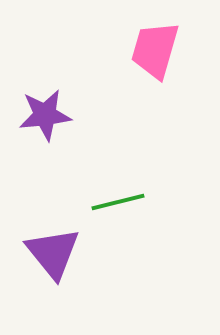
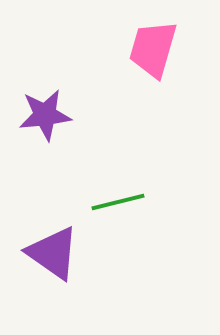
pink trapezoid: moved 2 px left, 1 px up
purple triangle: rotated 16 degrees counterclockwise
